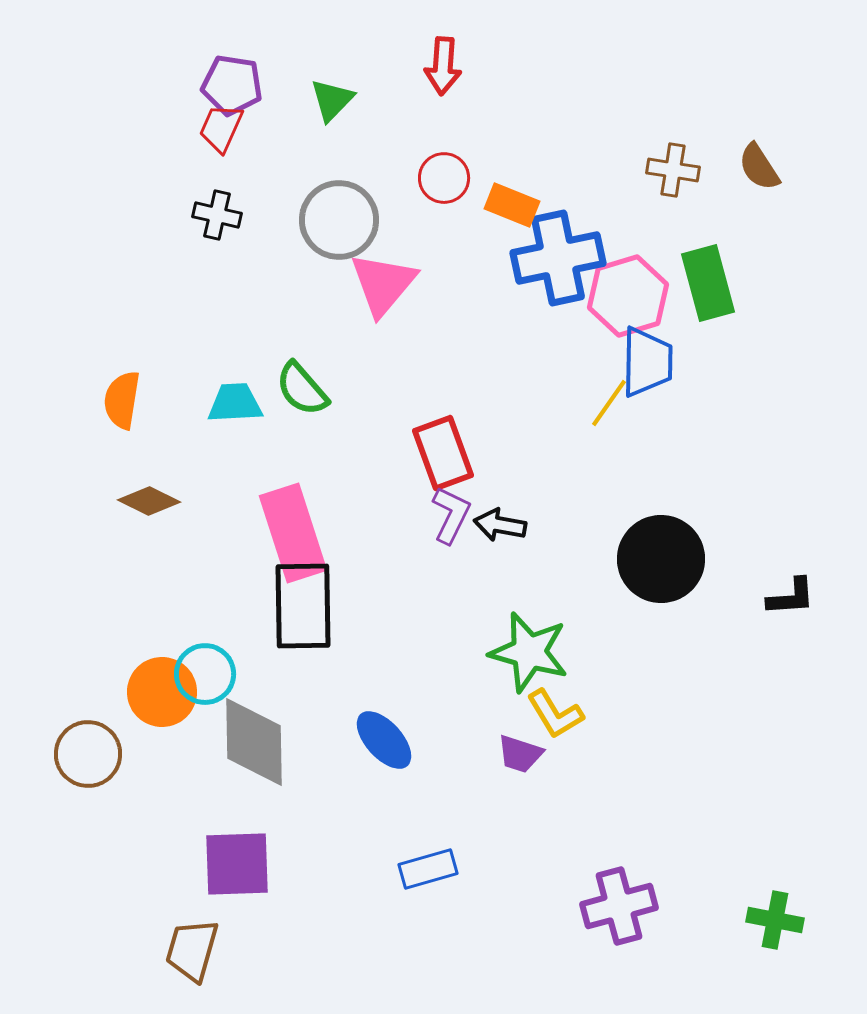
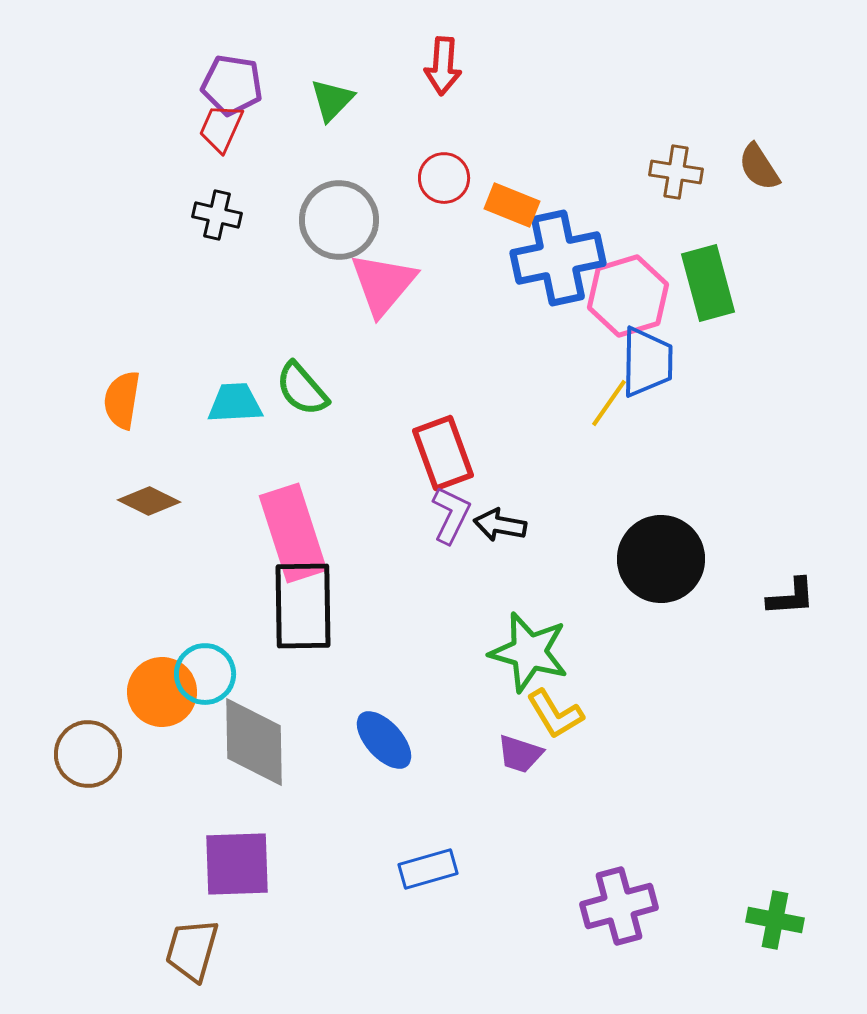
brown cross: moved 3 px right, 2 px down
